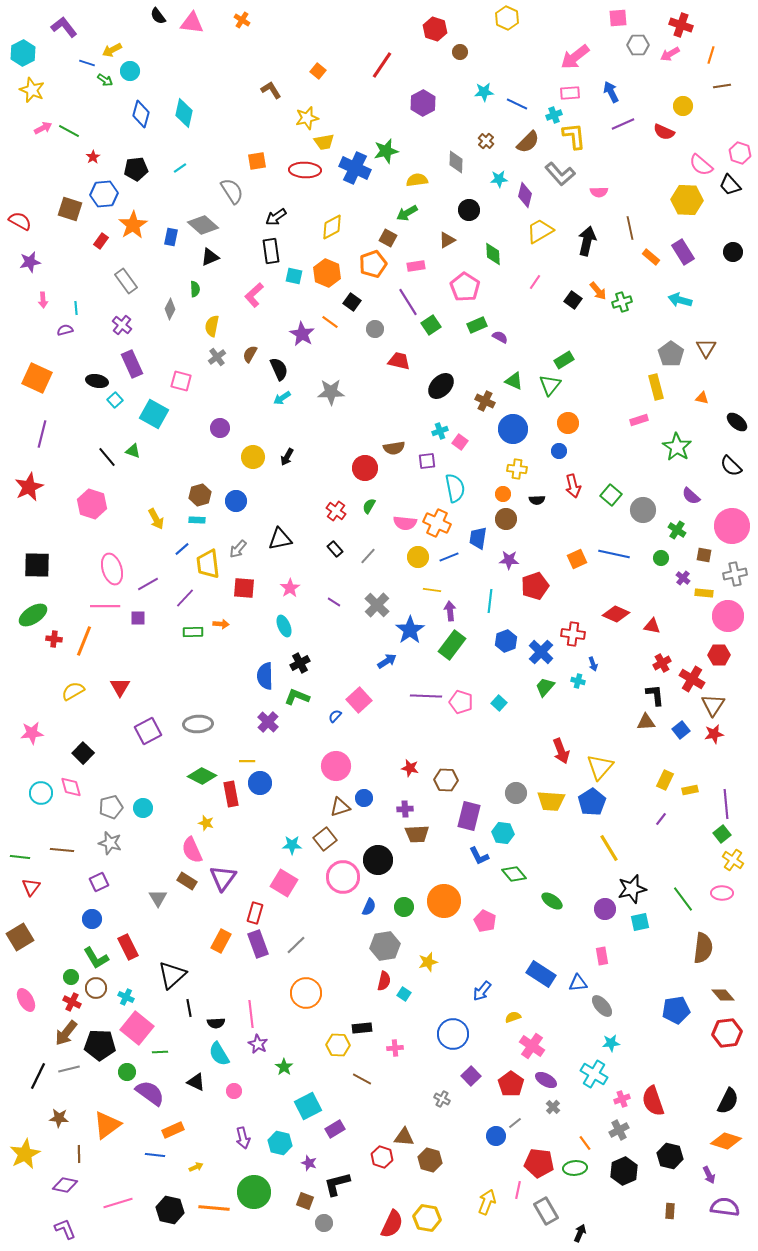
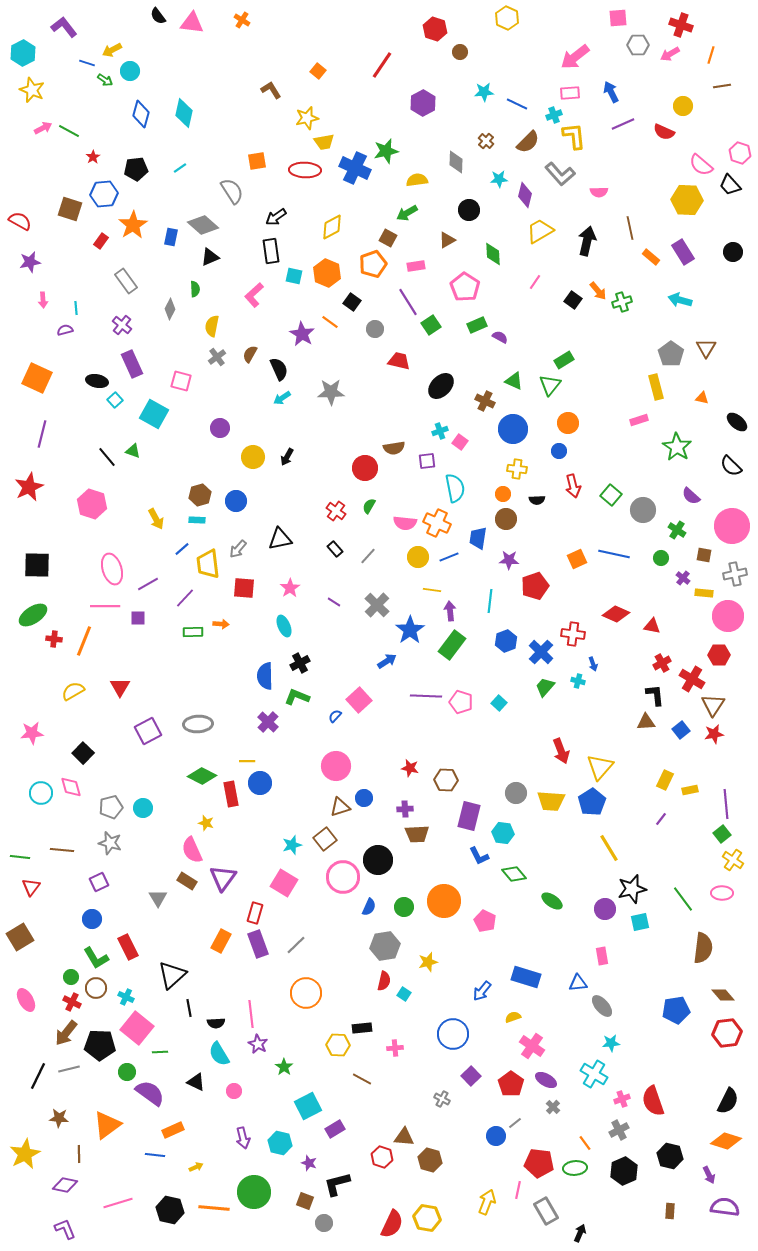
cyan star at (292, 845): rotated 18 degrees counterclockwise
blue rectangle at (541, 974): moved 15 px left, 3 px down; rotated 16 degrees counterclockwise
